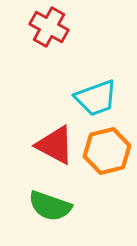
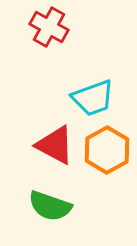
cyan trapezoid: moved 3 px left
orange hexagon: moved 1 px up; rotated 15 degrees counterclockwise
